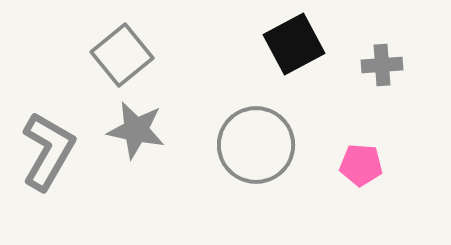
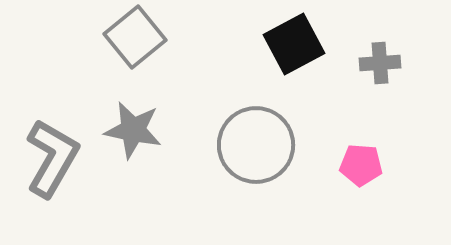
gray square: moved 13 px right, 18 px up
gray cross: moved 2 px left, 2 px up
gray star: moved 3 px left
gray L-shape: moved 4 px right, 7 px down
